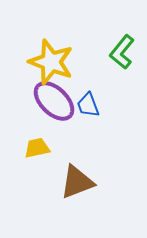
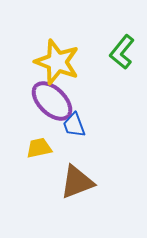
yellow star: moved 6 px right
purple ellipse: moved 2 px left
blue trapezoid: moved 14 px left, 20 px down
yellow trapezoid: moved 2 px right
